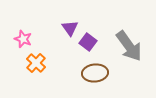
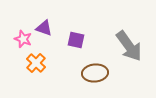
purple triangle: moved 26 px left; rotated 36 degrees counterclockwise
purple square: moved 12 px left, 2 px up; rotated 24 degrees counterclockwise
